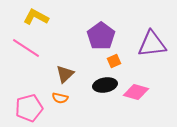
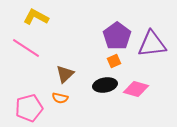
purple pentagon: moved 16 px right
pink diamond: moved 3 px up
